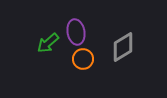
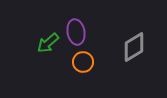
gray diamond: moved 11 px right
orange circle: moved 3 px down
